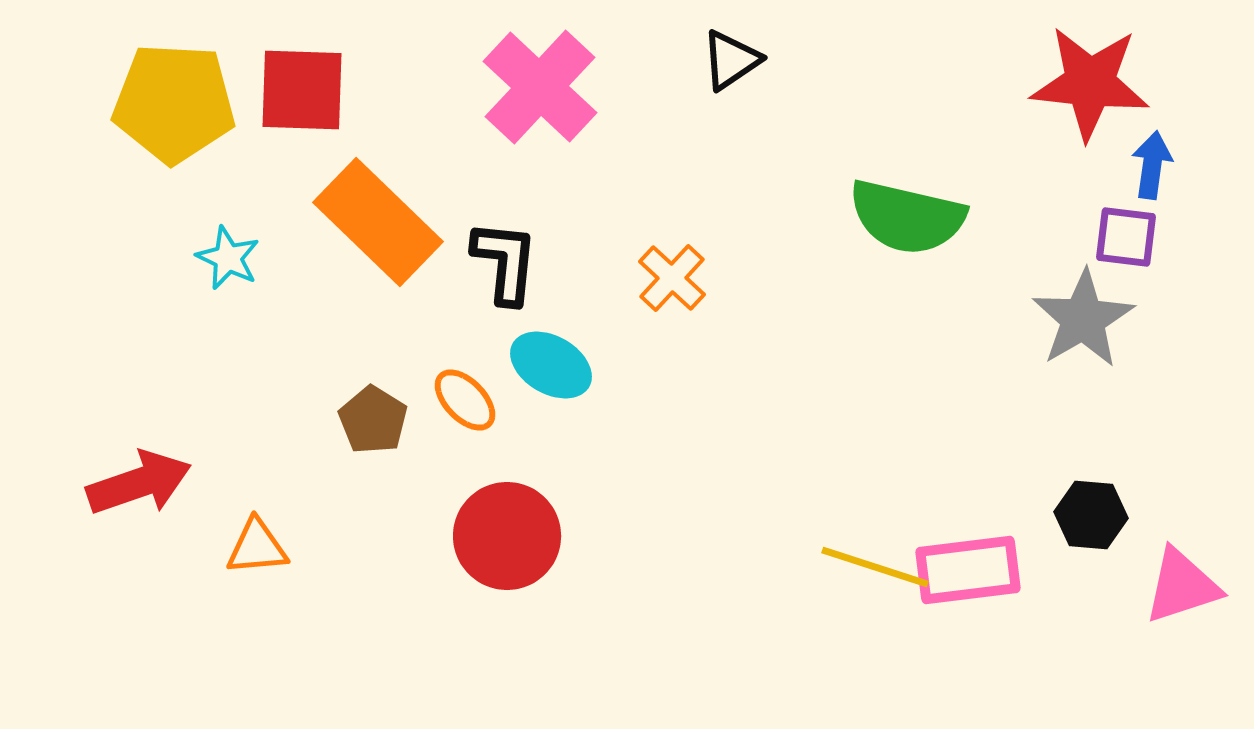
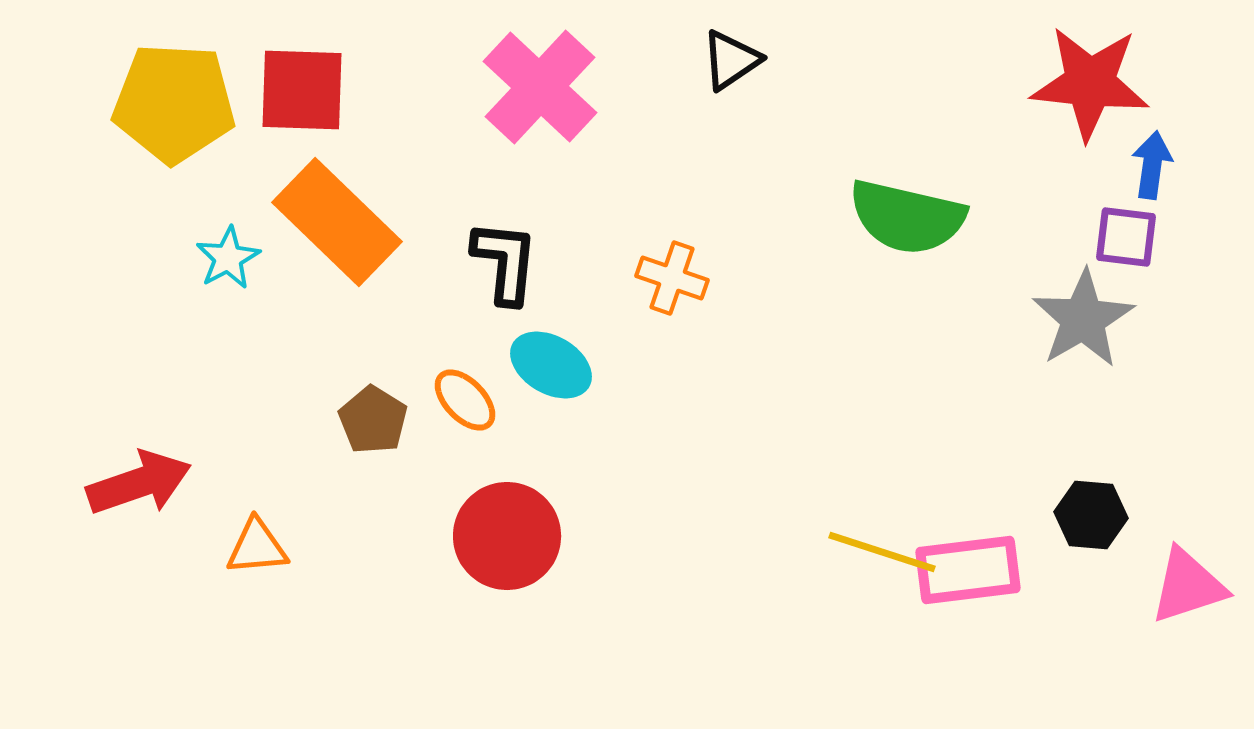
orange rectangle: moved 41 px left
cyan star: rotated 18 degrees clockwise
orange cross: rotated 24 degrees counterclockwise
yellow line: moved 7 px right, 15 px up
pink triangle: moved 6 px right
